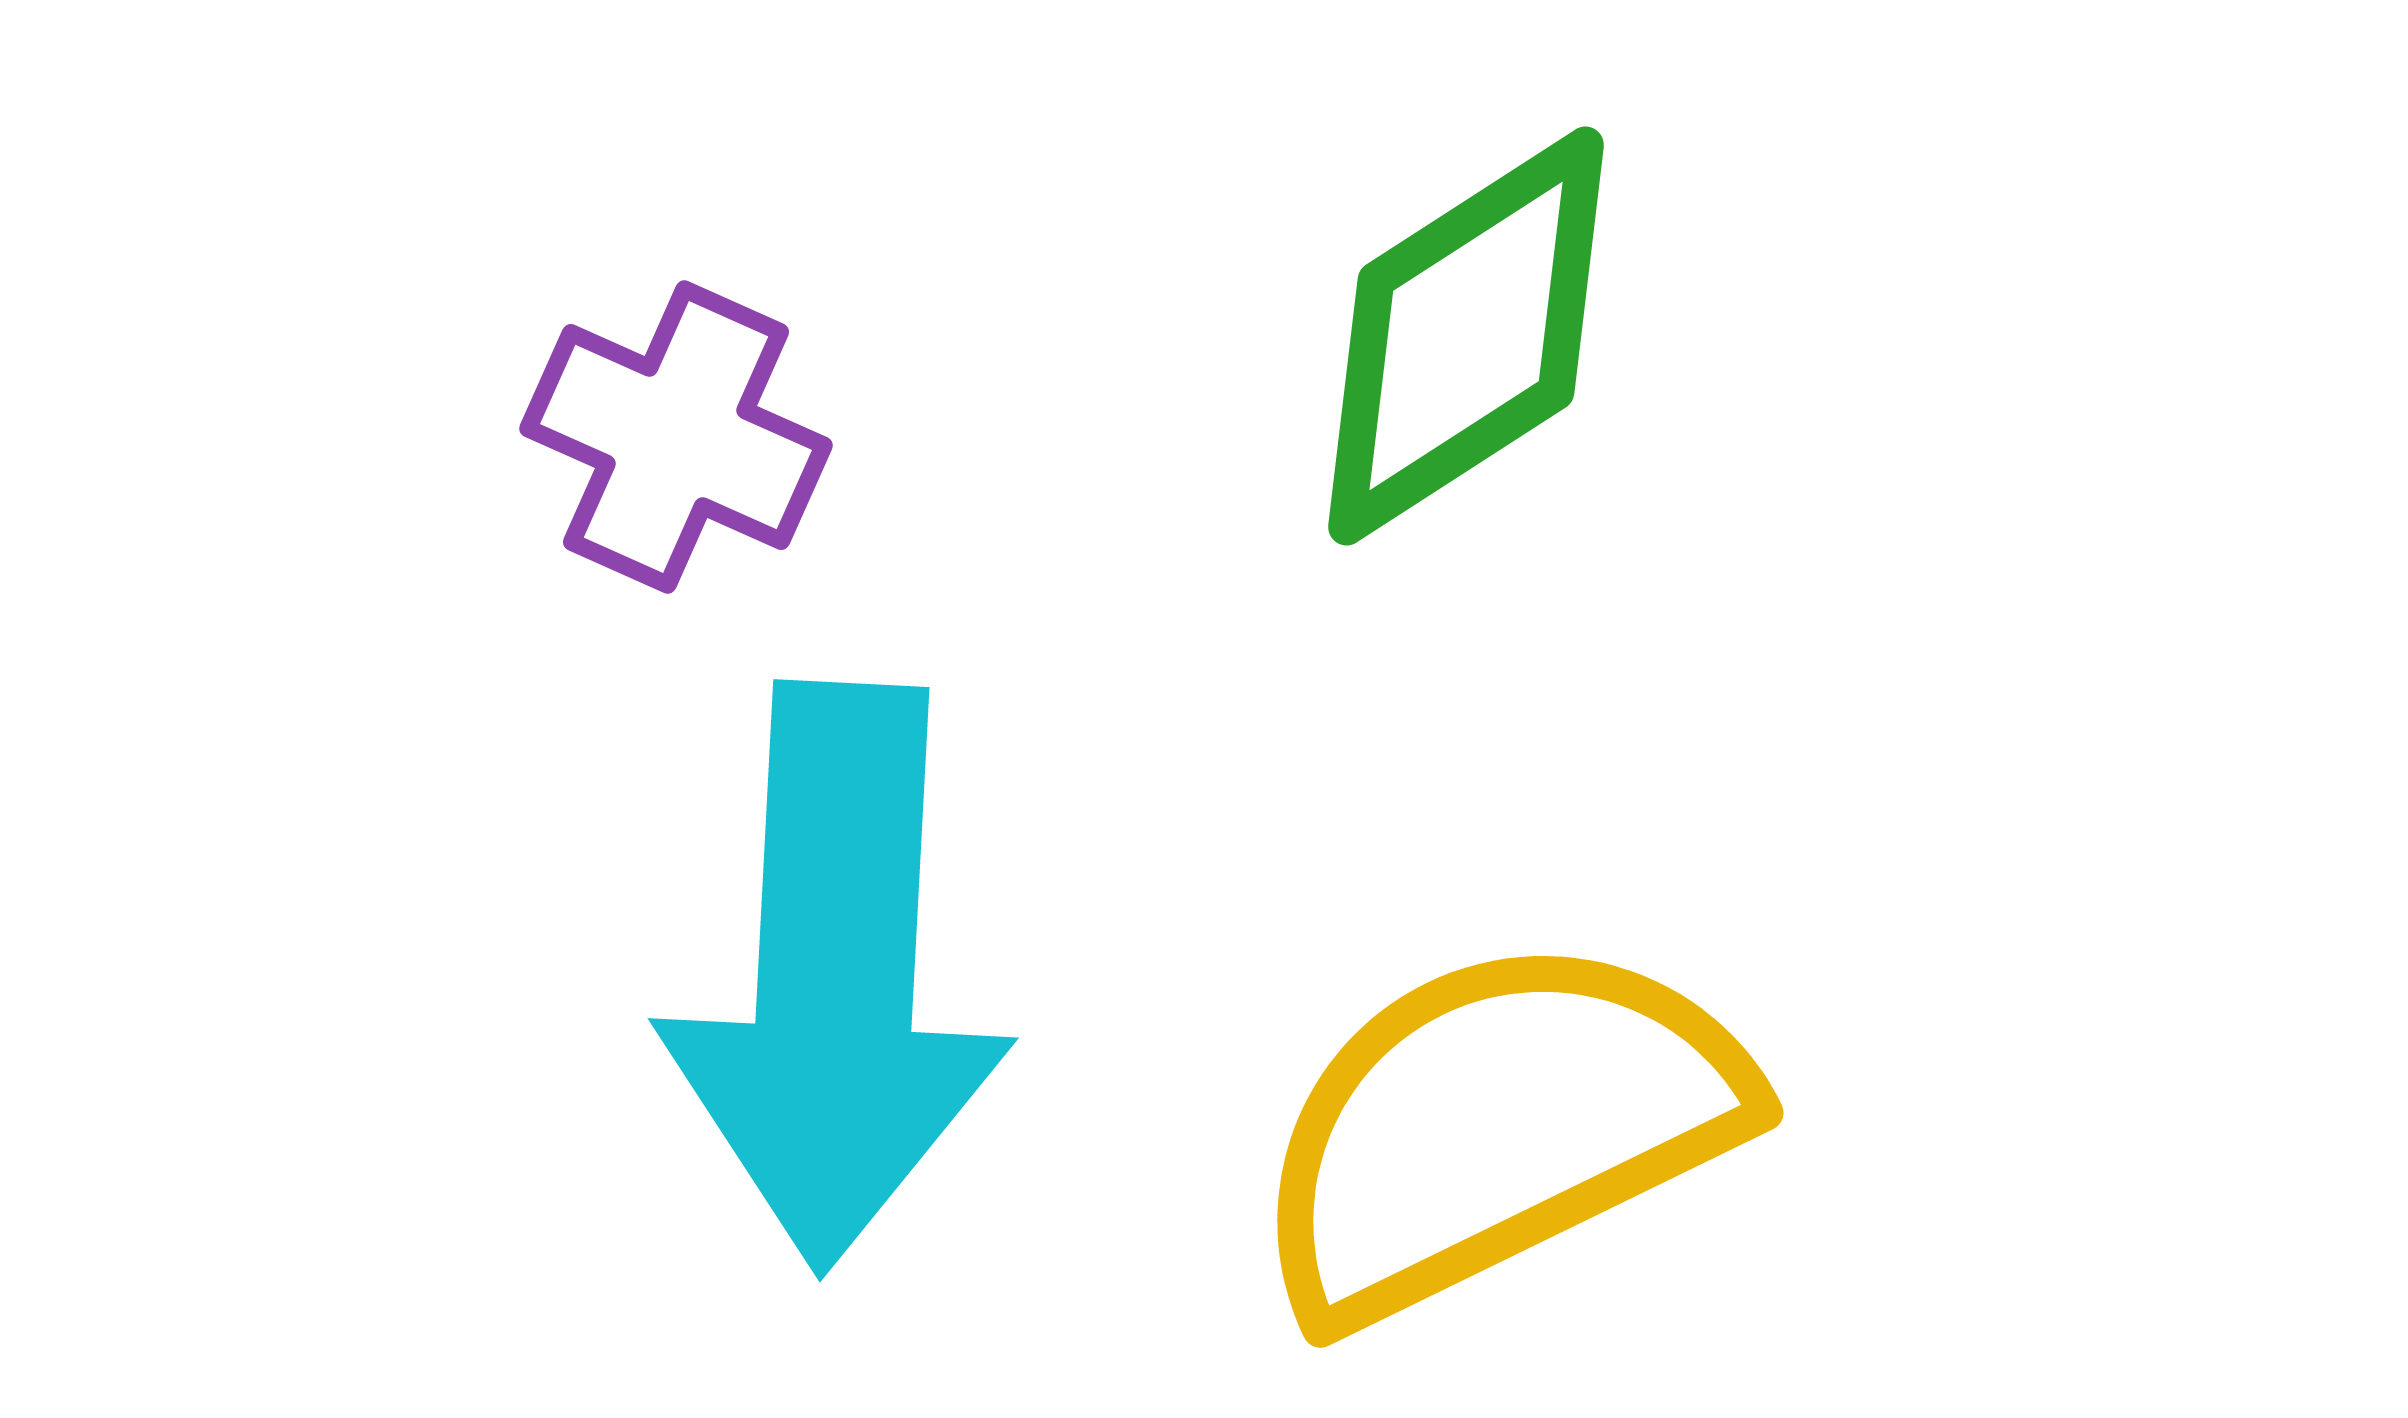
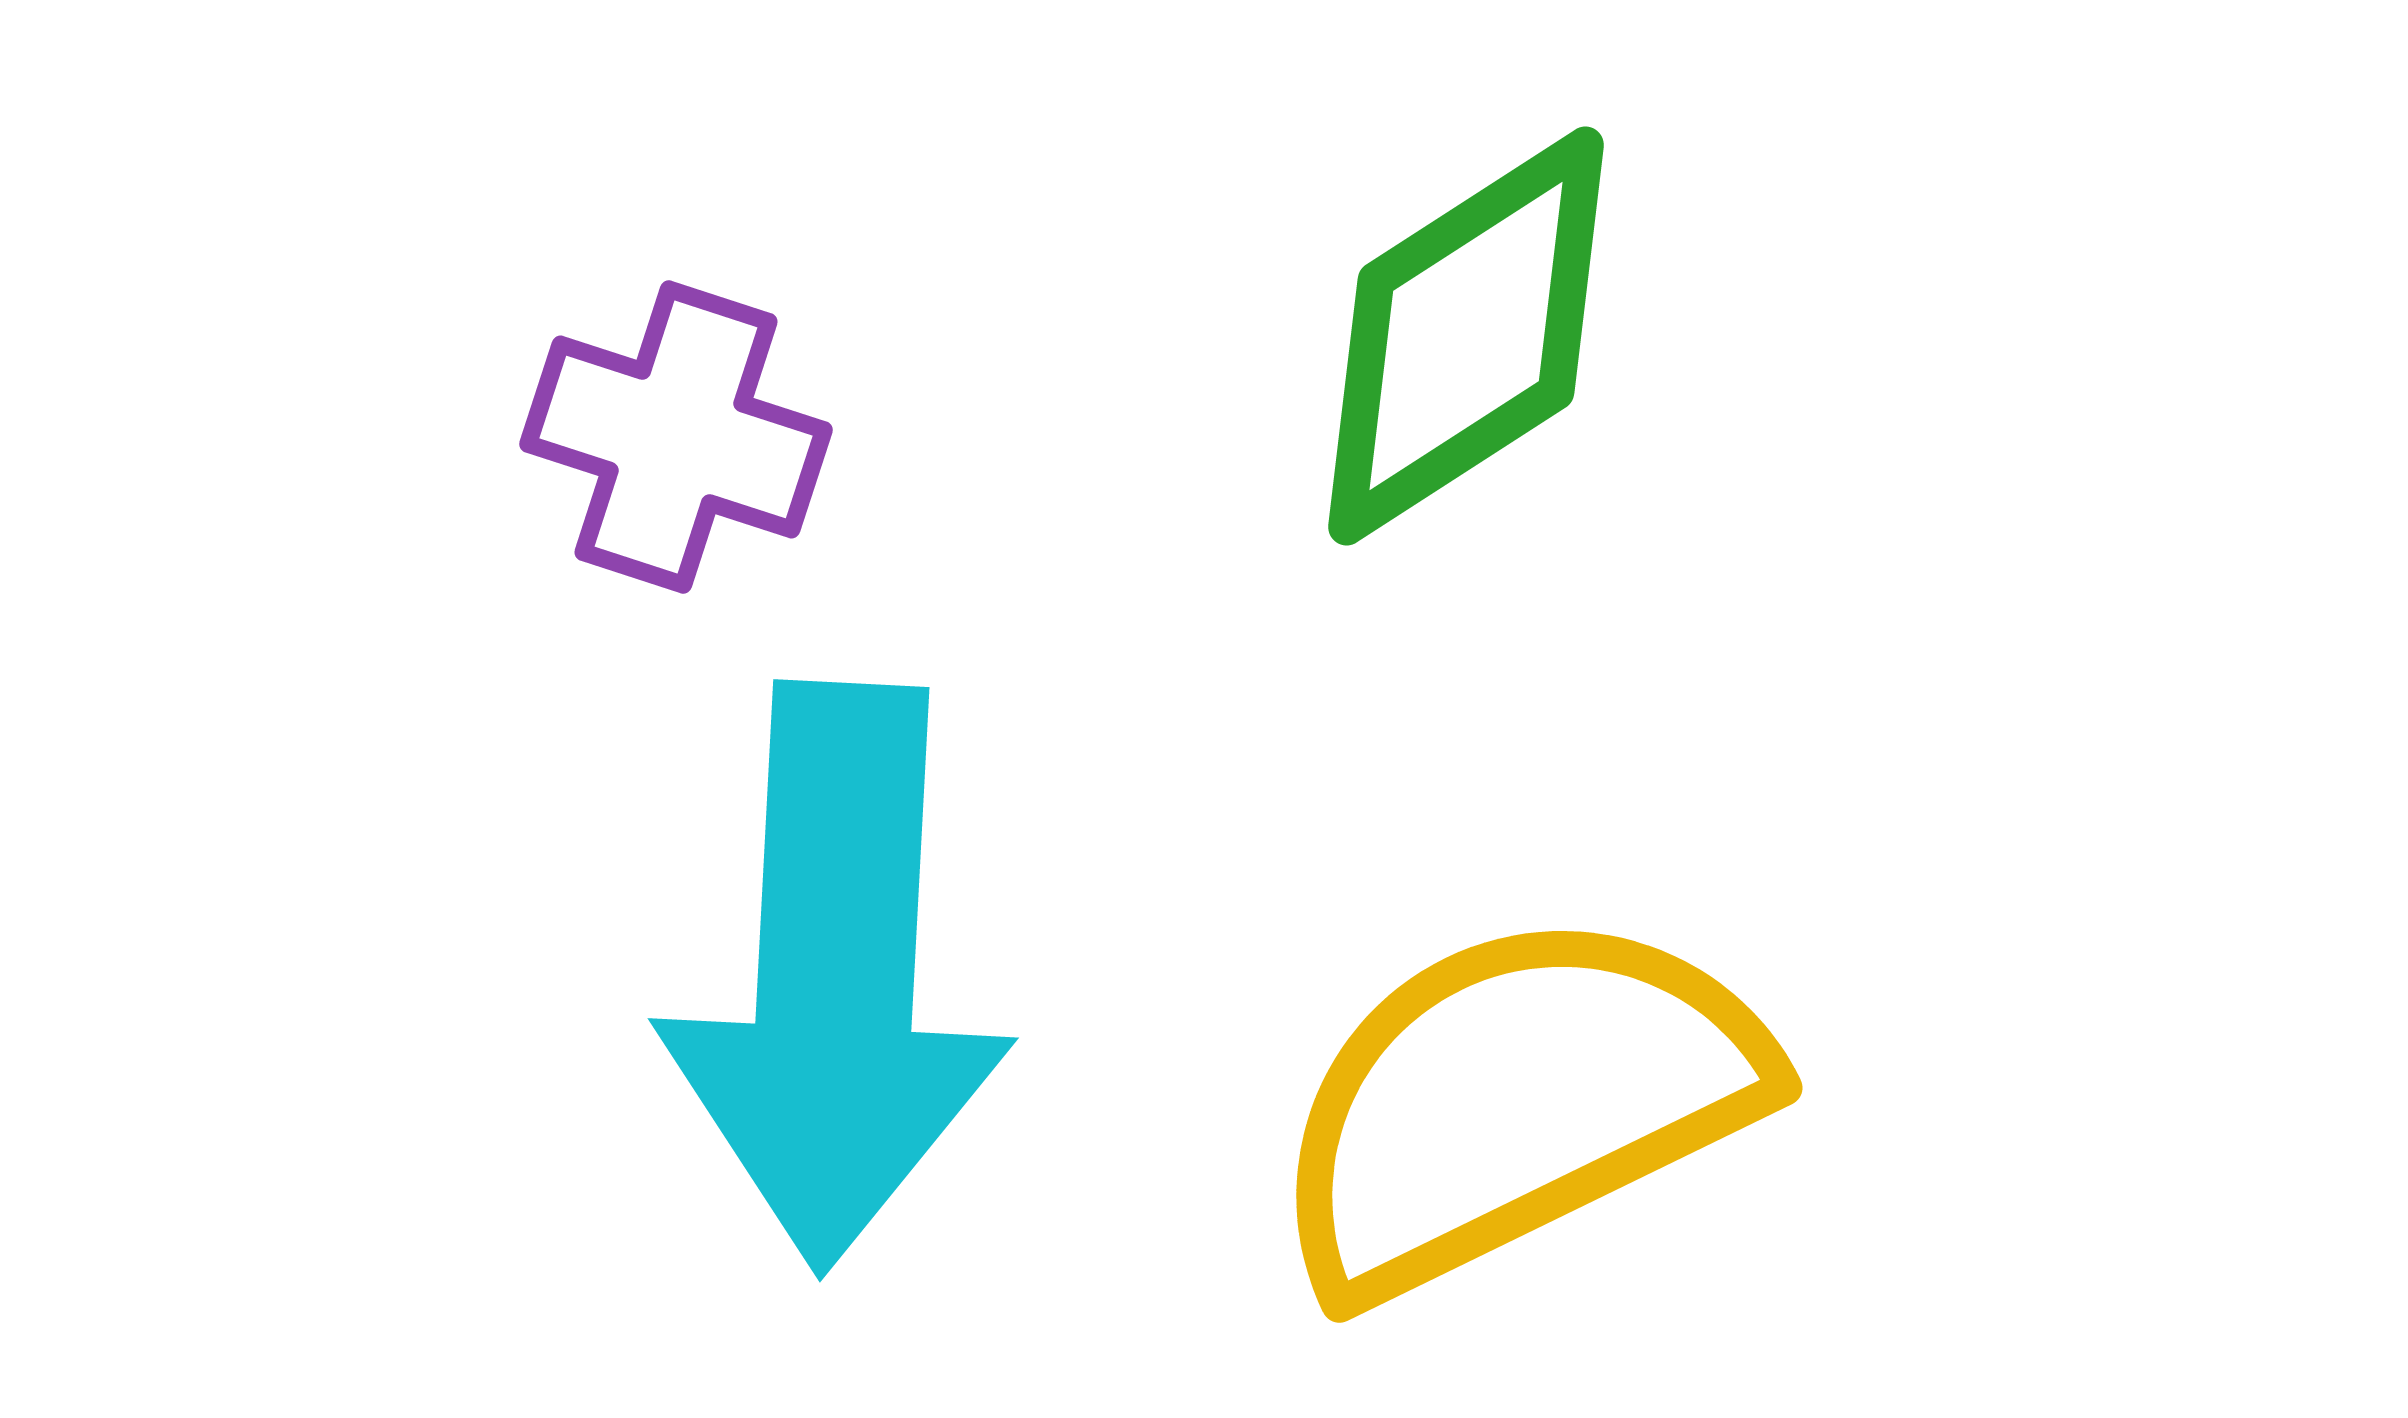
purple cross: rotated 6 degrees counterclockwise
yellow semicircle: moved 19 px right, 25 px up
